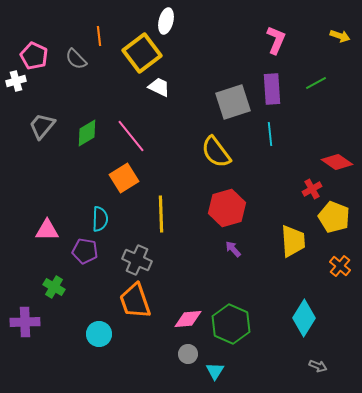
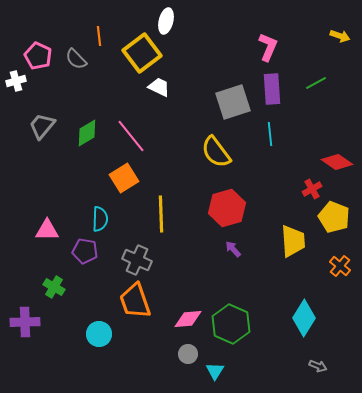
pink L-shape: moved 8 px left, 7 px down
pink pentagon: moved 4 px right
